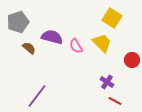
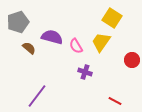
yellow trapezoid: moved 1 px left, 1 px up; rotated 100 degrees counterclockwise
purple cross: moved 22 px left, 10 px up; rotated 16 degrees counterclockwise
